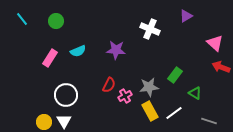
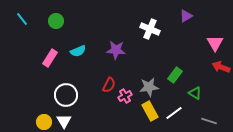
pink triangle: rotated 18 degrees clockwise
